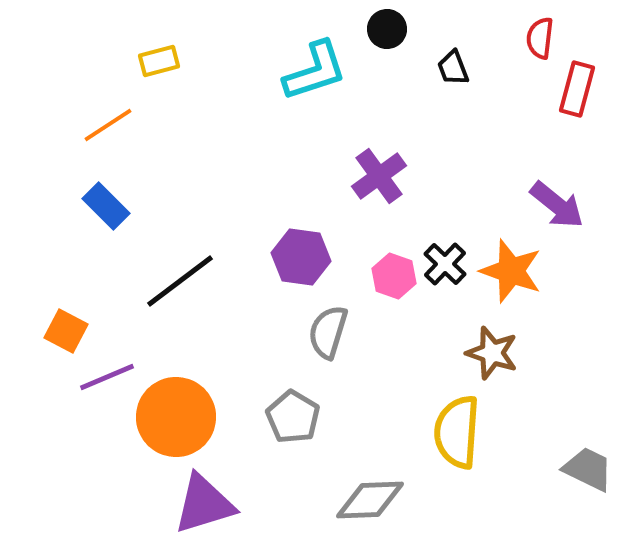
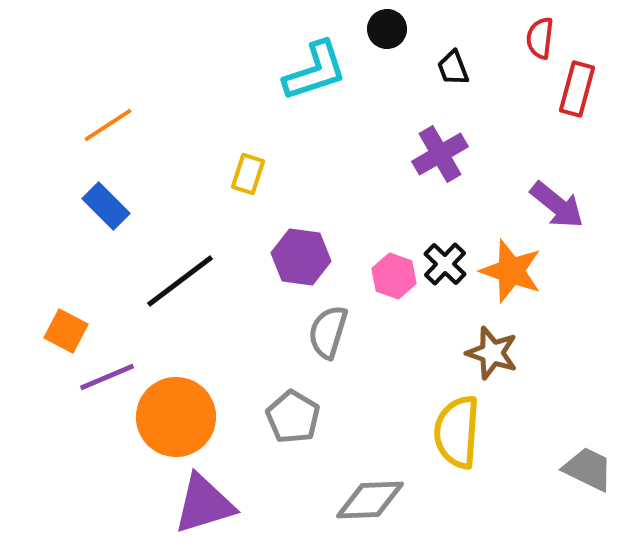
yellow rectangle: moved 89 px right, 113 px down; rotated 57 degrees counterclockwise
purple cross: moved 61 px right, 22 px up; rotated 6 degrees clockwise
